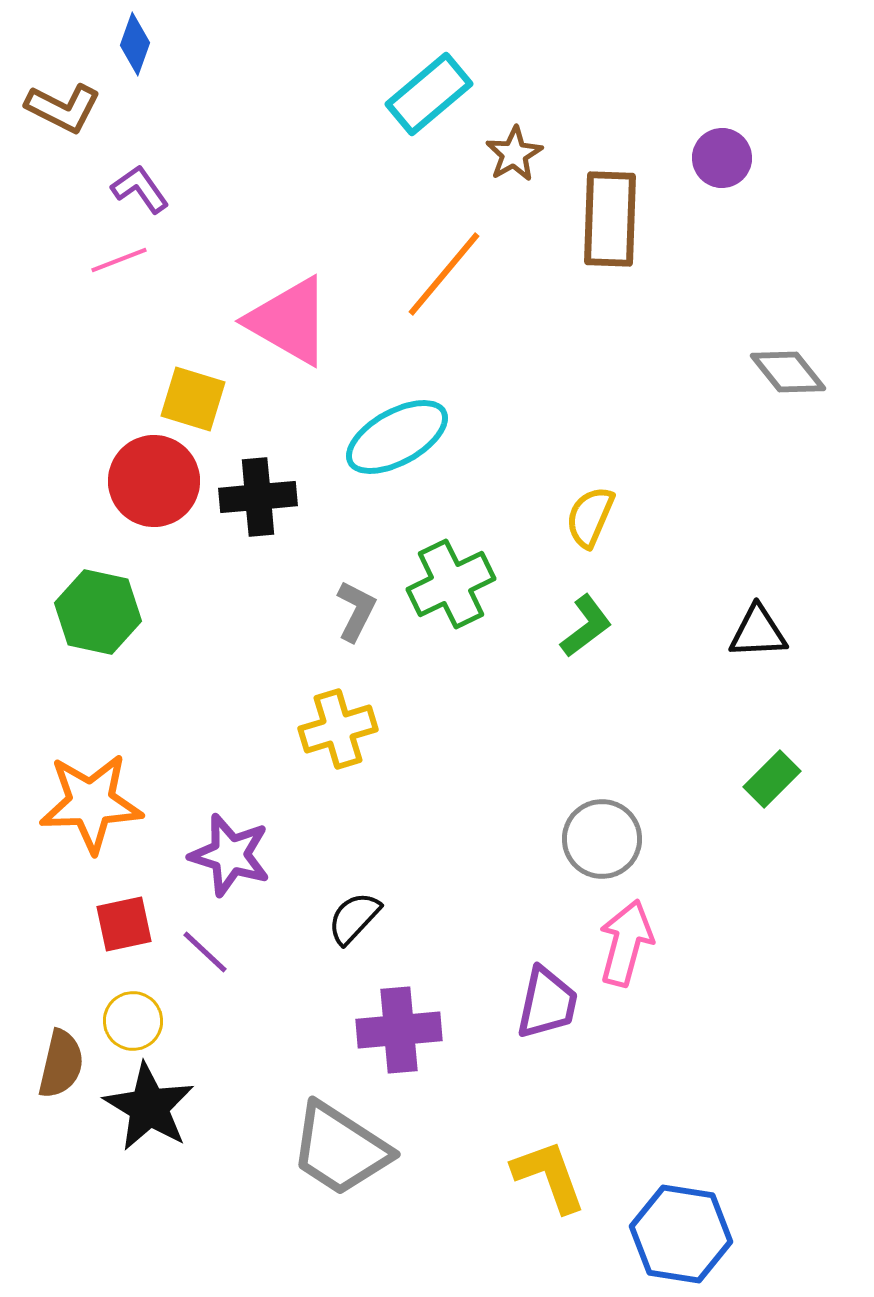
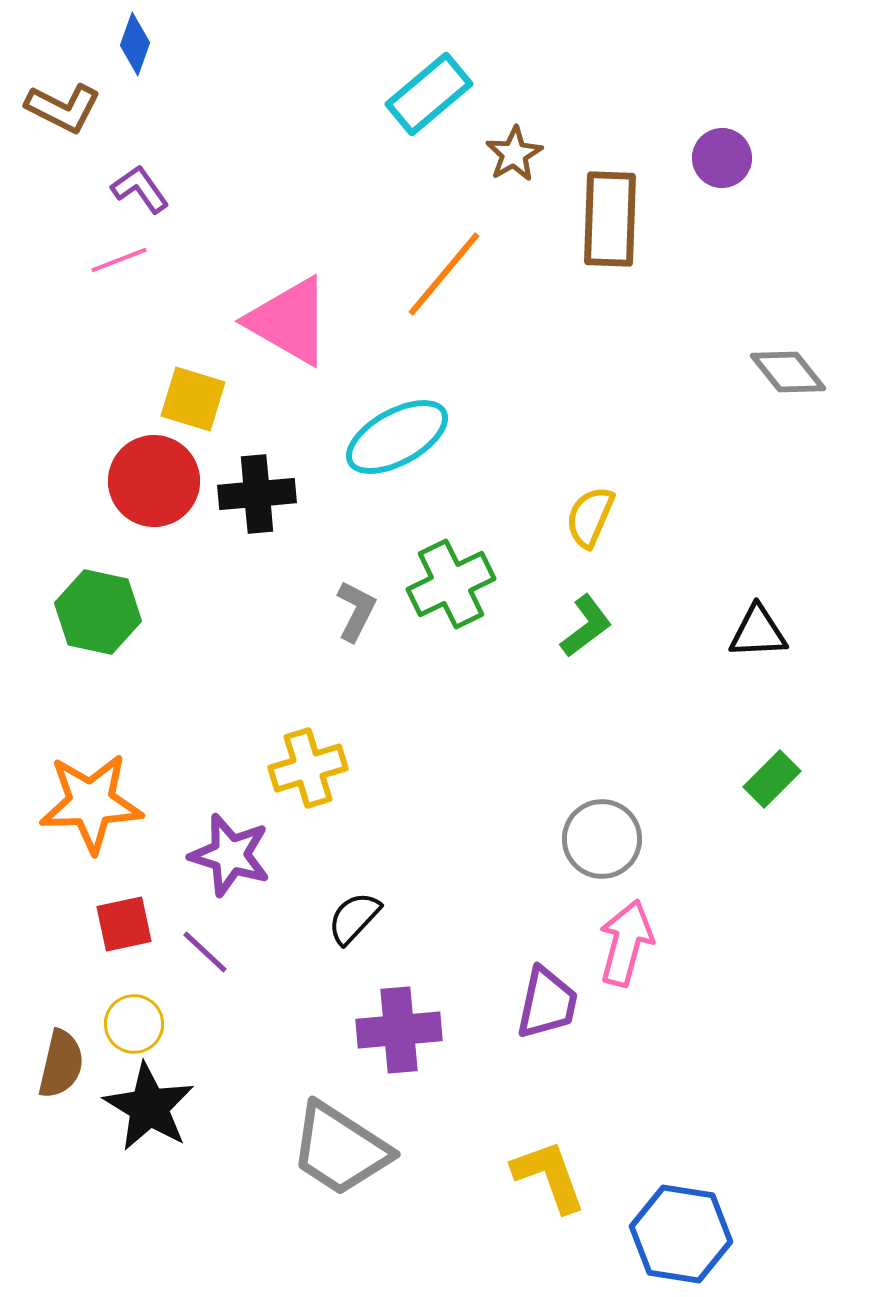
black cross: moved 1 px left, 3 px up
yellow cross: moved 30 px left, 39 px down
yellow circle: moved 1 px right, 3 px down
